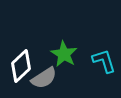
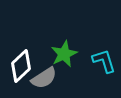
green star: rotated 16 degrees clockwise
